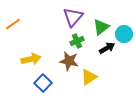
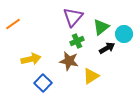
yellow triangle: moved 2 px right, 1 px up
